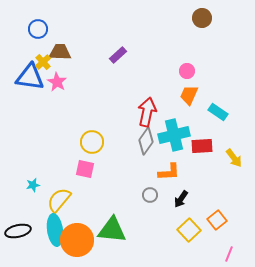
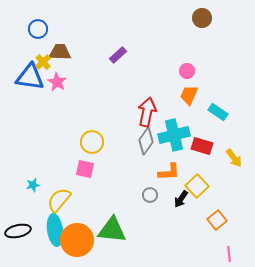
red rectangle: rotated 20 degrees clockwise
yellow square: moved 8 px right, 44 px up
pink line: rotated 28 degrees counterclockwise
